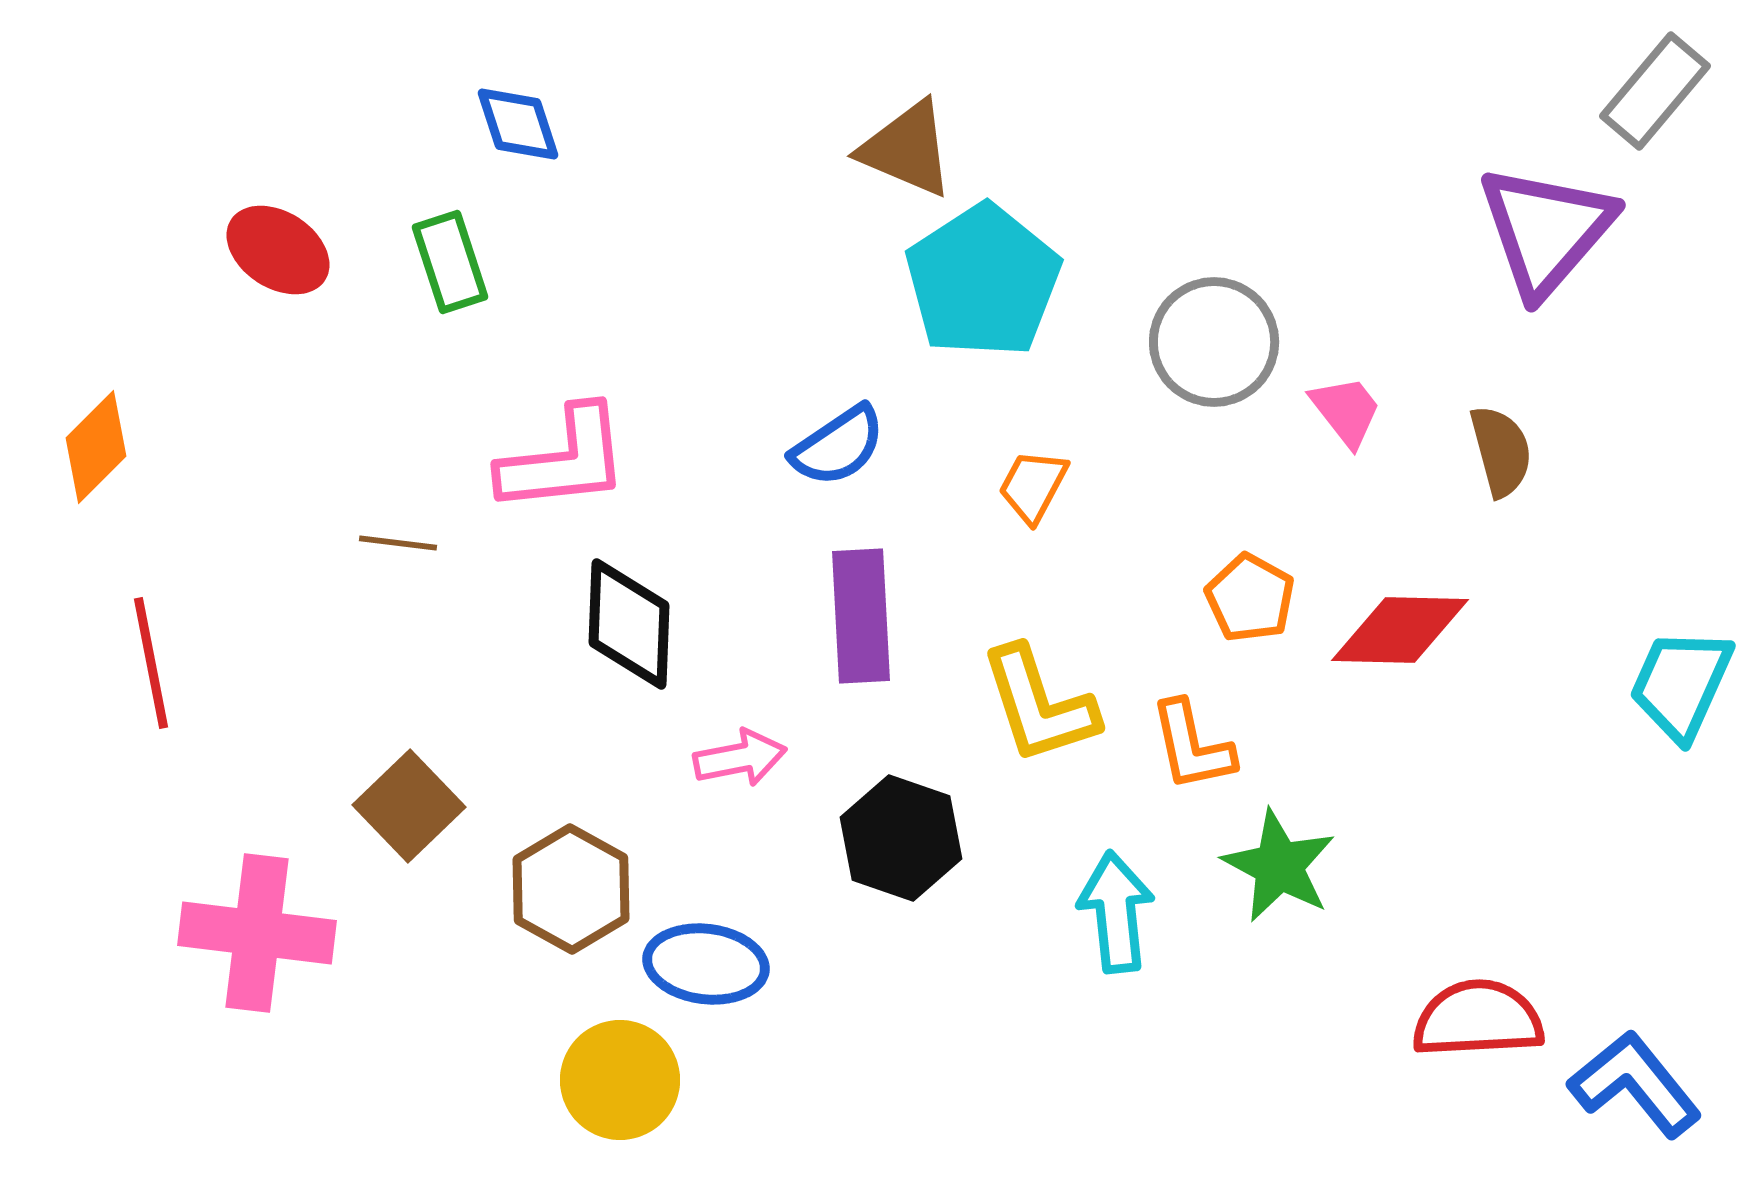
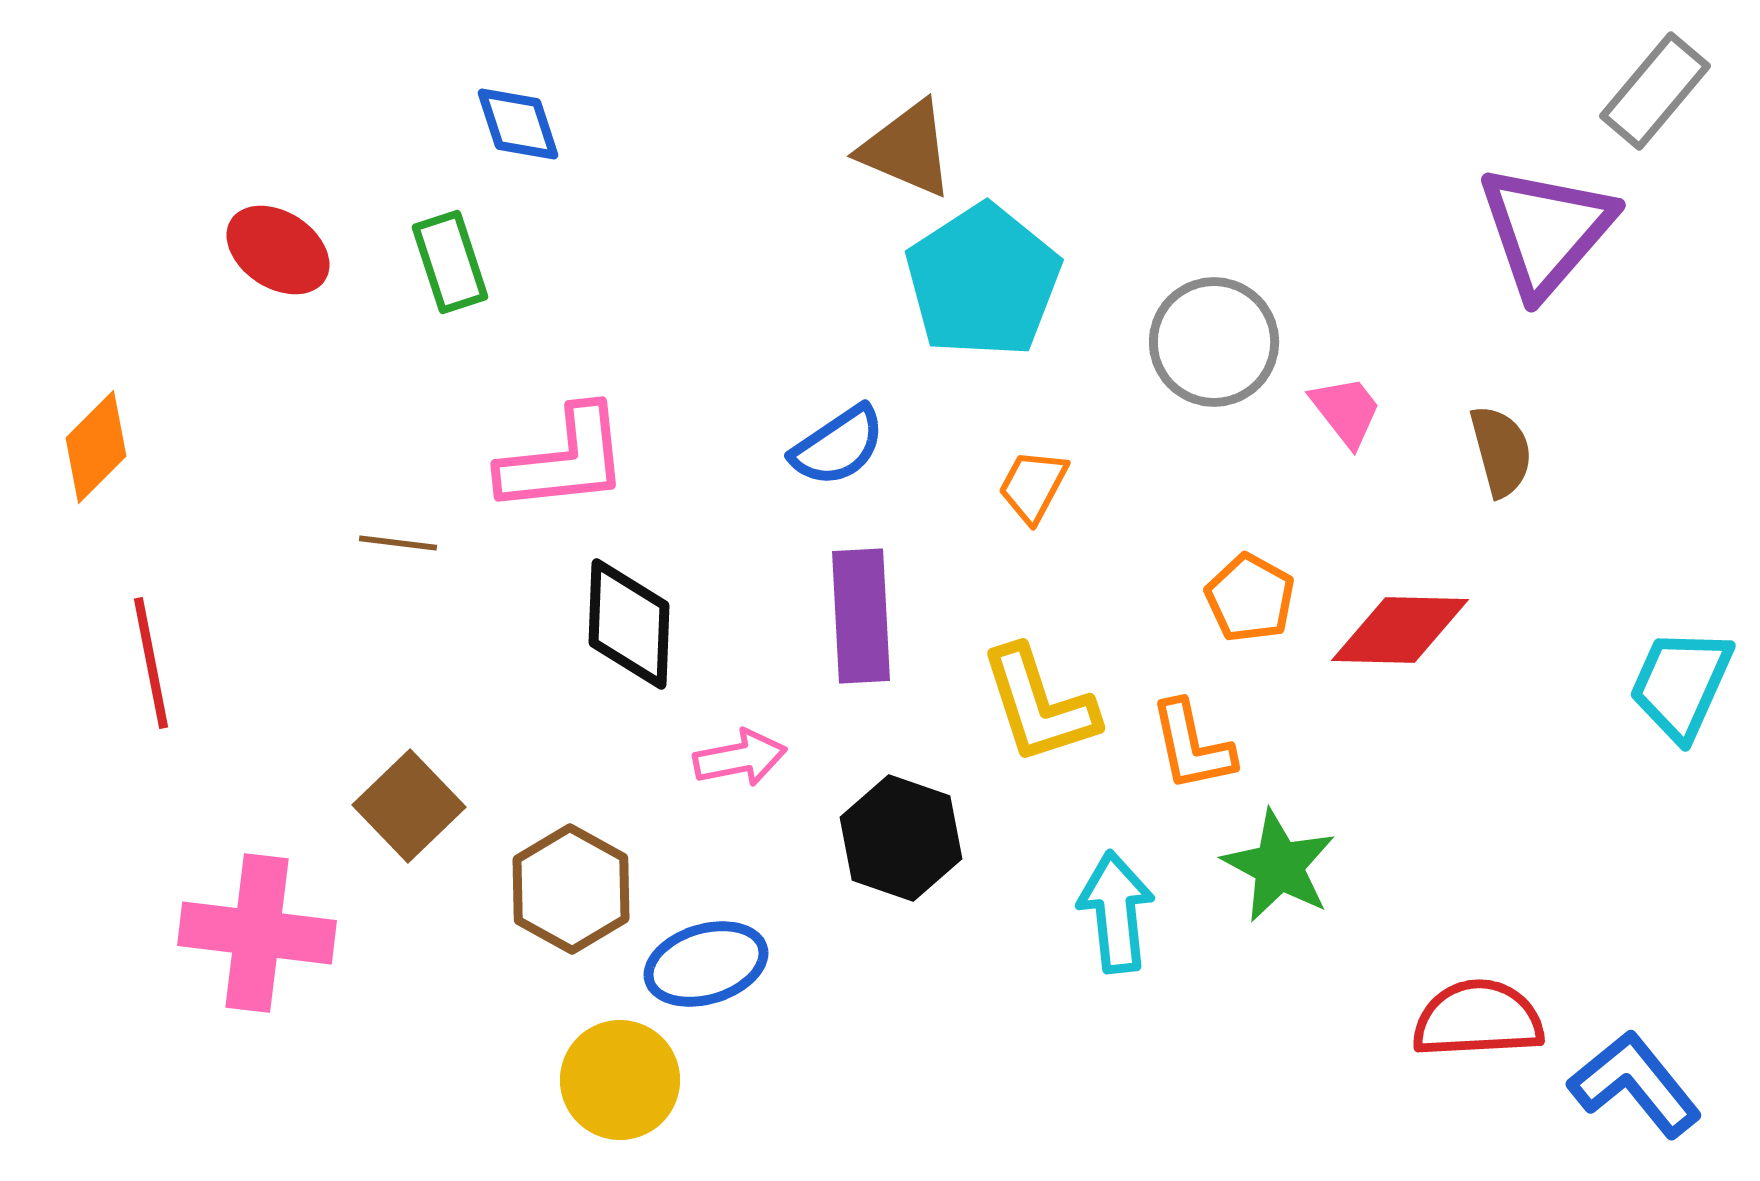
blue ellipse: rotated 24 degrees counterclockwise
